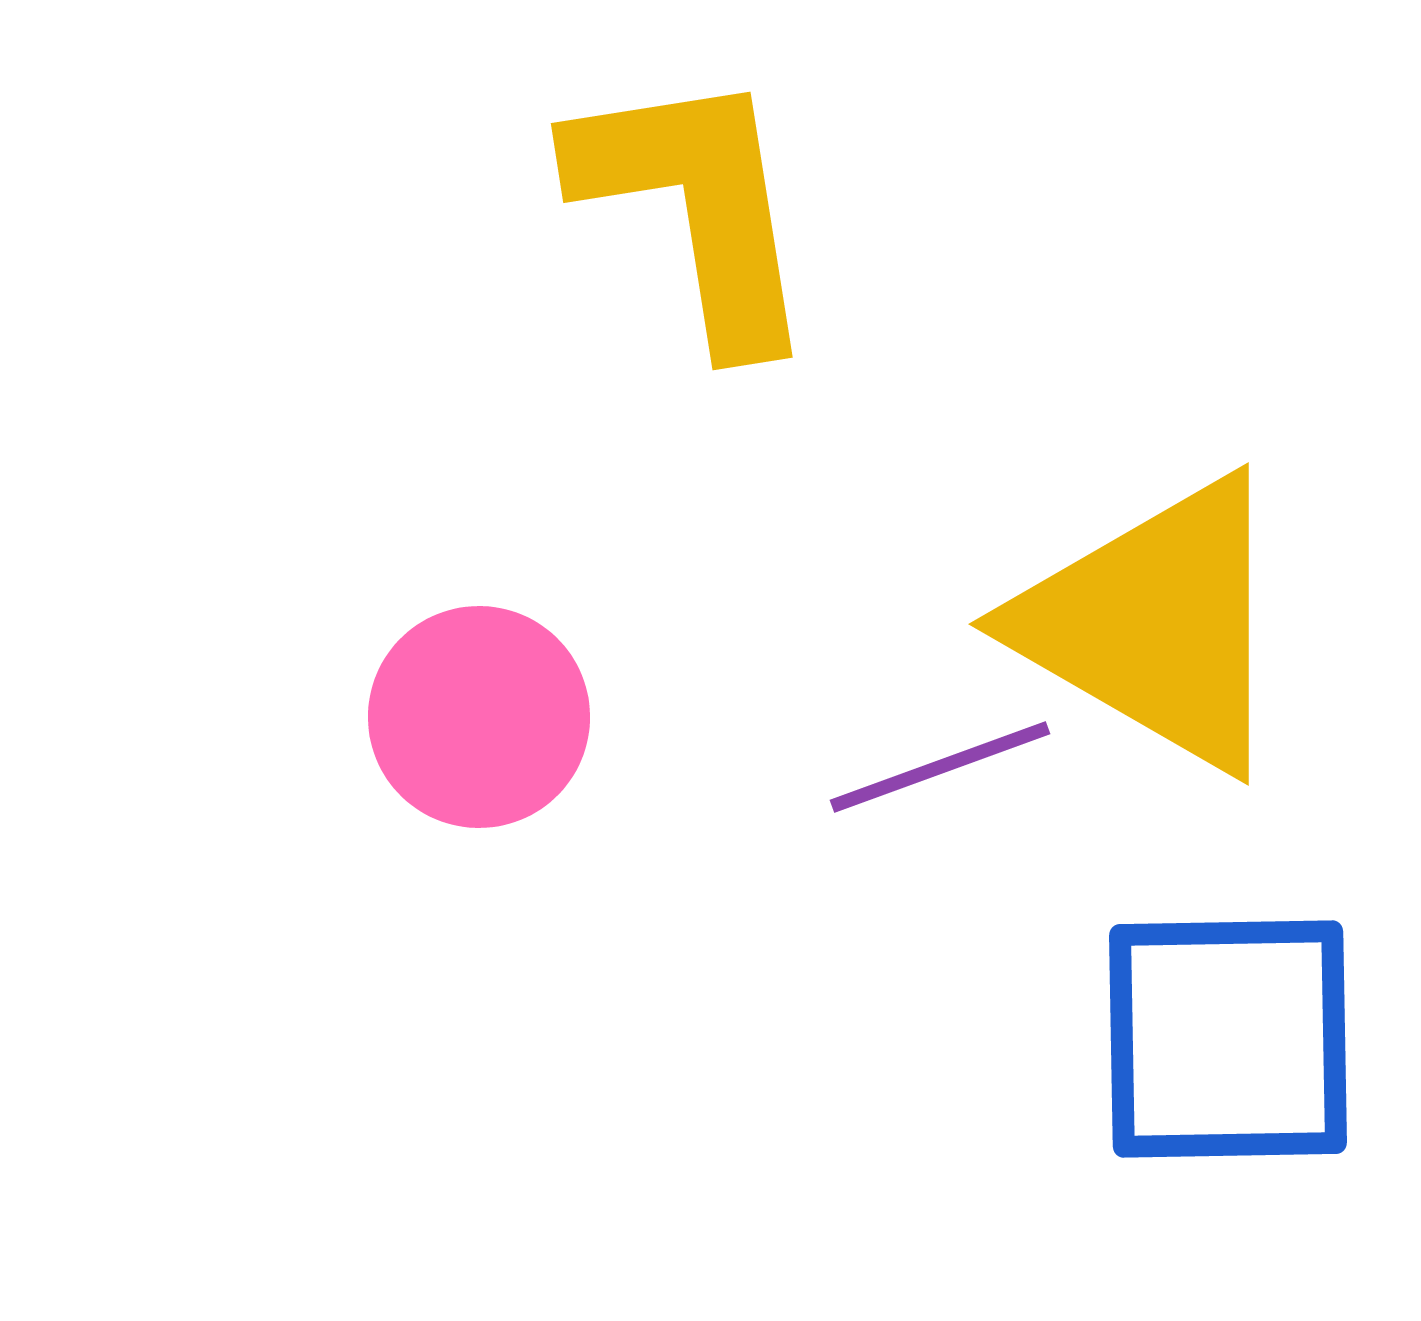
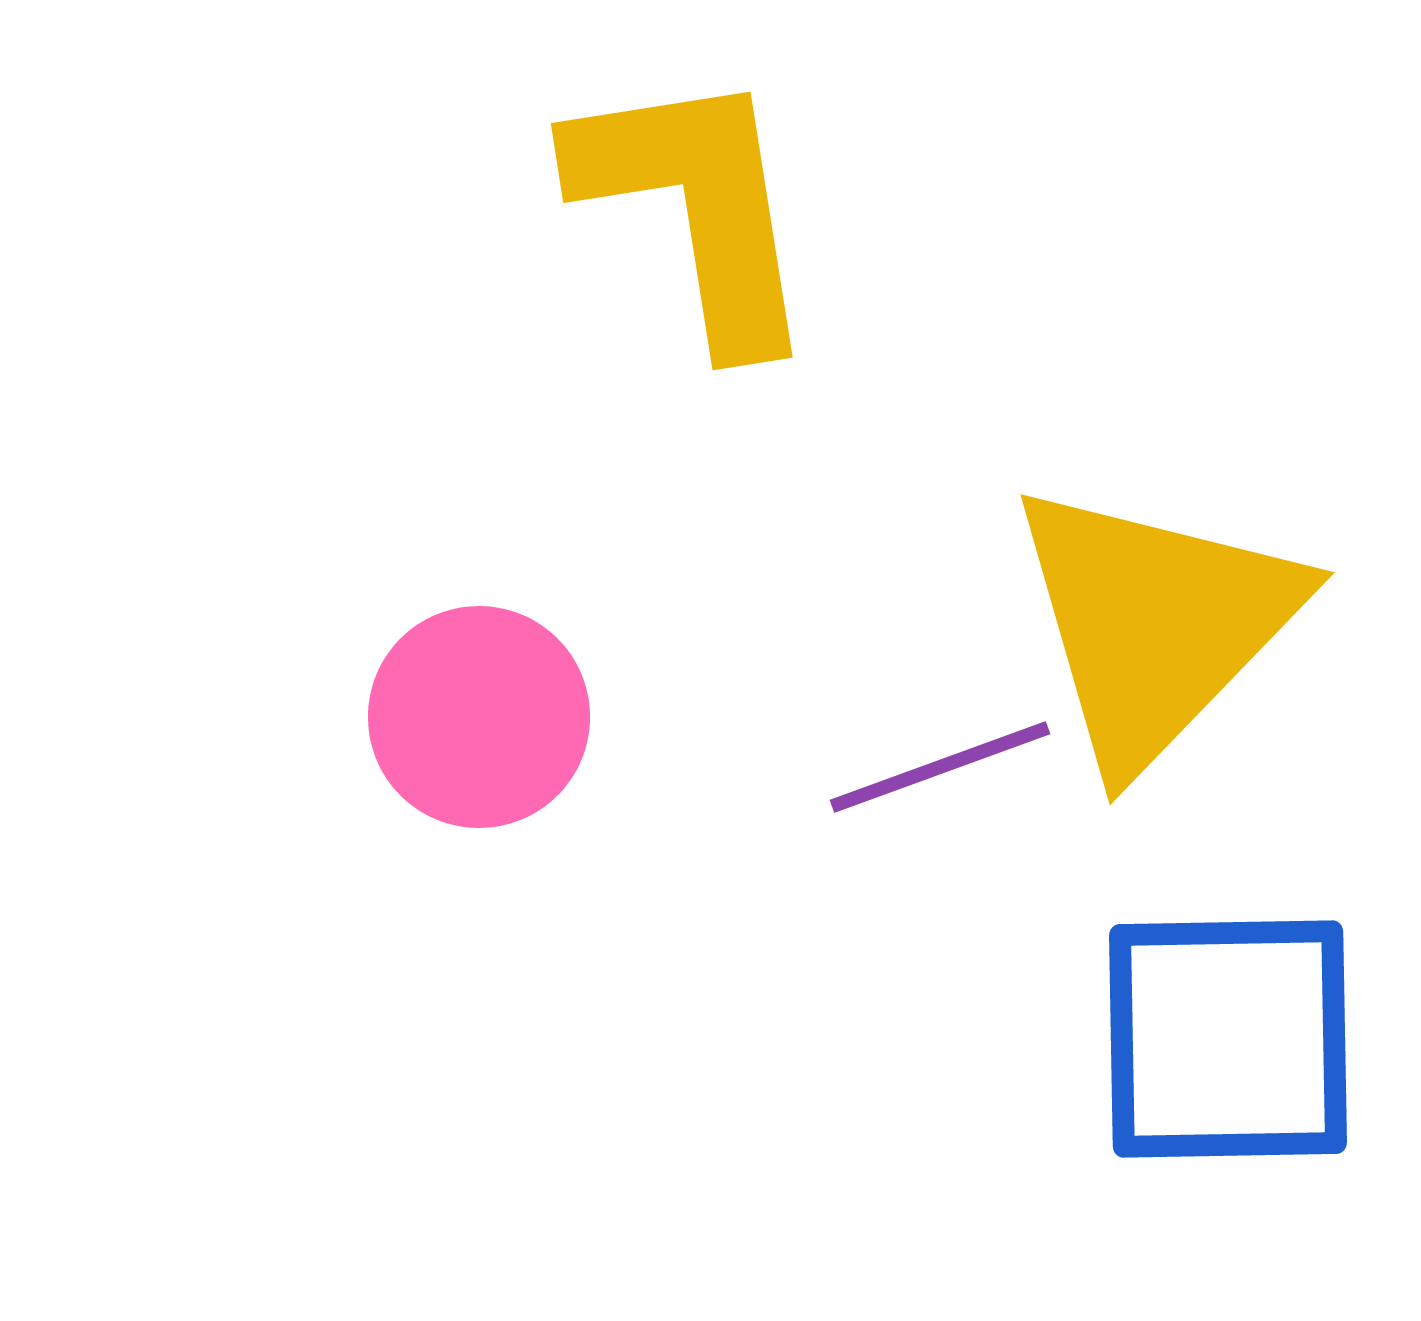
yellow triangle: rotated 44 degrees clockwise
